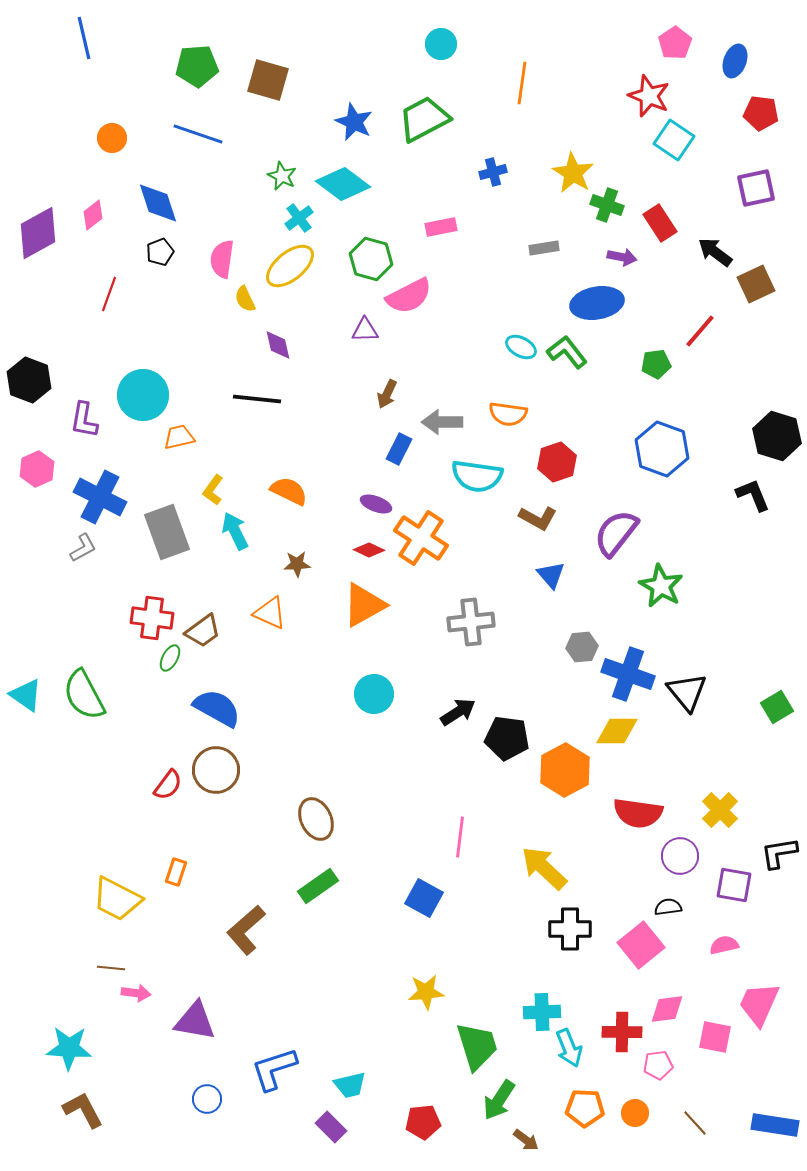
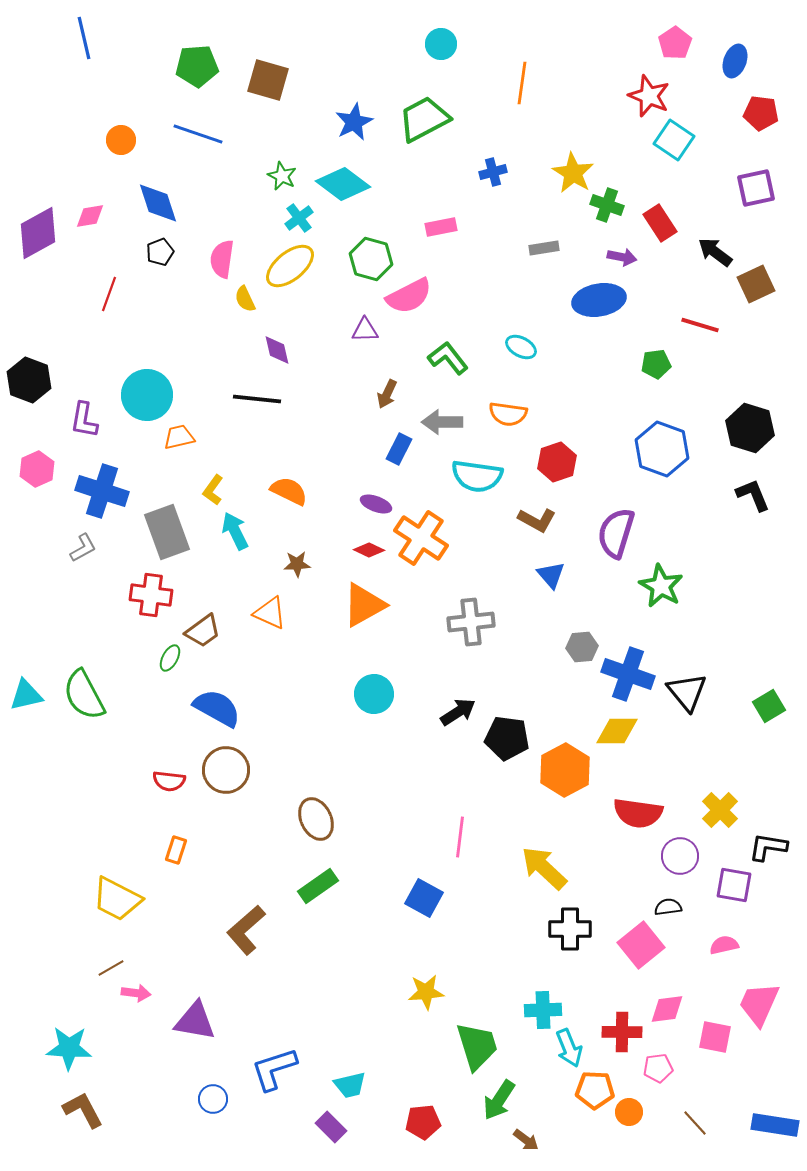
blue star at (354, 122): rotated 21 degrees clockwise
orange circle at (112, 138): moved 9 px right, 2 px down
pink diamond at (93, 215): moved 3 px left, 1 px down; rotated 28 degrees clockwise
blue ellipse at (597, 303): moved 2 px right, 3 px up
red line at (700, 331): moved 6 px up; rotated 66 degrees clockwise
purple diamond at (278, 345): moved 1 px left, 5 px down
green L-shape at (567, 352): moved 119 px left, 6 px down
cyan circle at (143, 395): moved 4 px right
black hexagon at (777, 436): moved 27 px left, 8 px up
blue cross at (100, 497): moved 2 px right, 6 px up; rotated 9 degrees counterclockwise
brown L-shape at (538, 518): moved 1 px left, 2 px down
purple semicircle at (616, 533): rotated 21 degrees counterclockwise
red cross at (152, 618): moved 1 px left, 23 px up
cyan triangle at (26, 695): rotated 48 degrees counterclockwise
green square at (777, 707): moved 8 px left, 1 px up
brown circle at (216, 770): moved 10 px right
red semicircle at (168, 785): moved 1 px right, 4 px up; rotated 60 degrees clockwise
black L-shape at (779, 853): moved 11 px left, 6 px up; rotated 18 degrees clockwise
orange rectangle at (176, 872): moved 22 px up
brown line at (111, 968): rotated 36 degrees counterclockwise
cyan cross at (542, 1012): moved 1 px right, 2 px up
pink pentagon at (658, 1065): moved 3 px down
blue circle at (207, 1099): moved 6 px right
orange pentagon at (585, 1108): moved 10 px right, 18 px up
orange circle at (635, 1113): moved 6 px left, 1 px up
